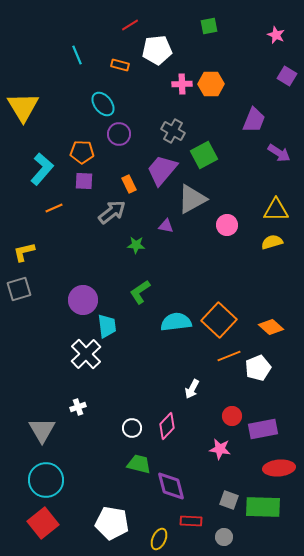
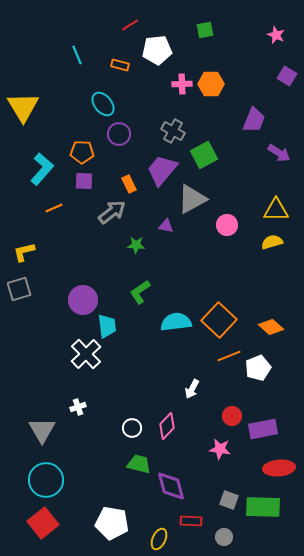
green square at (209, 26): moved 4 px left, 4 px down
